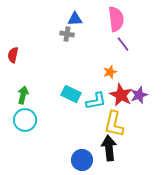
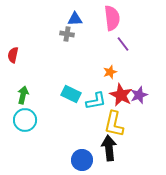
pink semicircle: moved 4 px left, 1 px up
